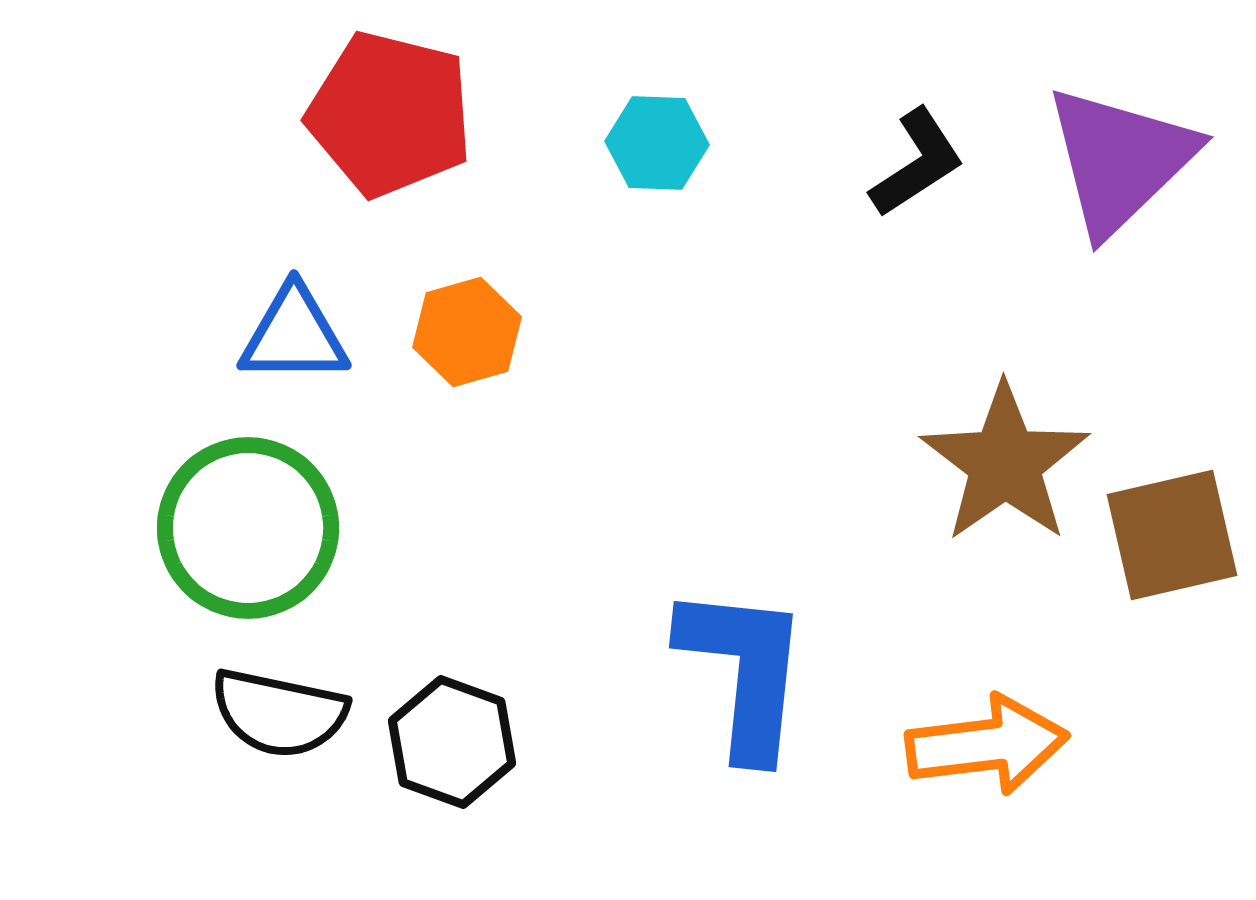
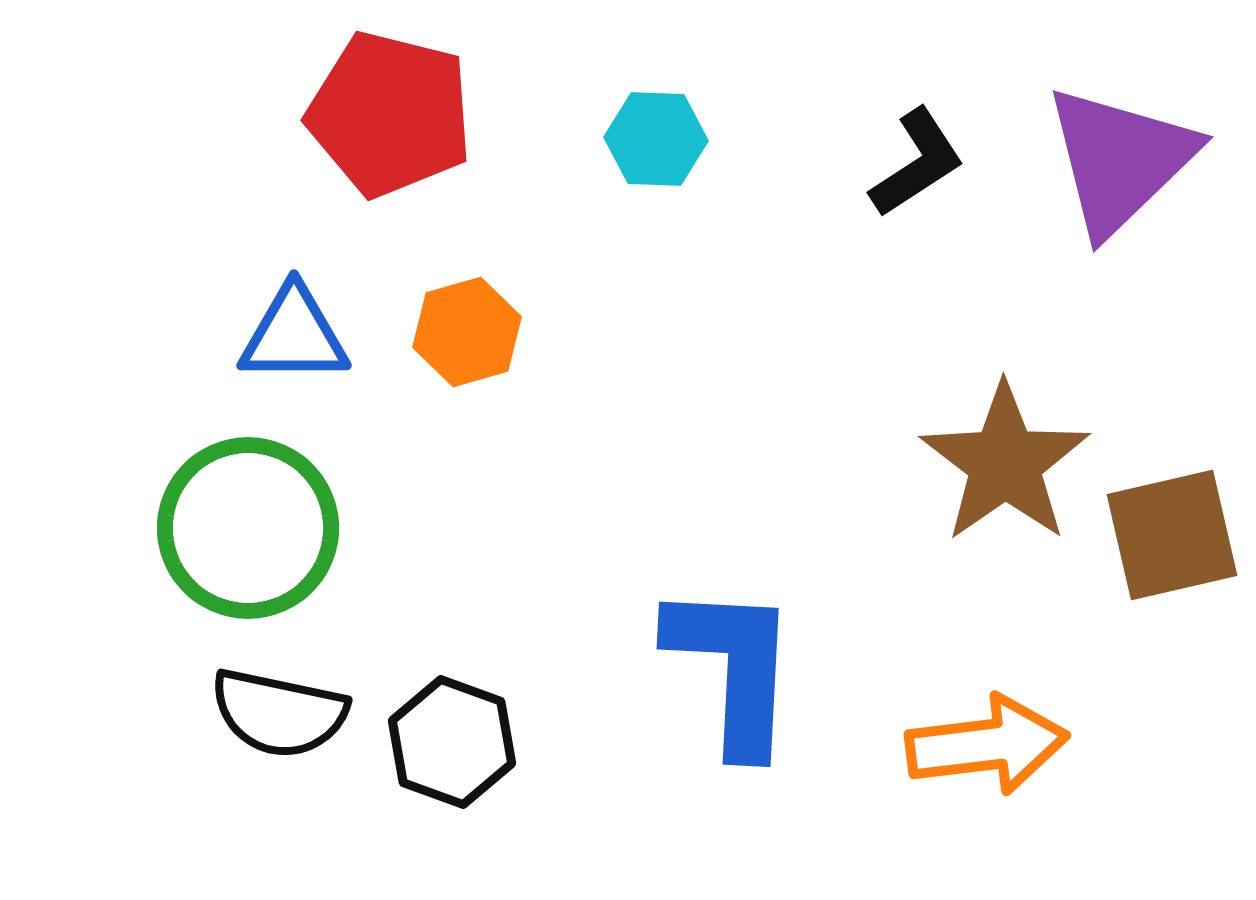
cyan hexagon: moved 1 px left, 4 px up
blue L-shape: moved 11 px left, 3 px up; rotated 3 degrees counterclockwise
